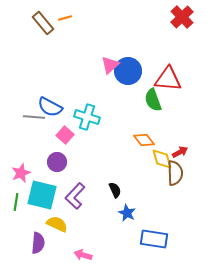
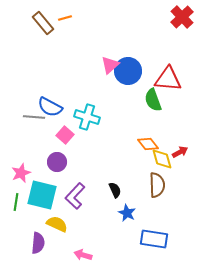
orange diamond: moved 4 px right, 4 px down
brown semicircle: moved 18 px left, 12 px down
